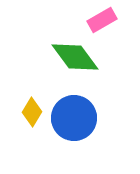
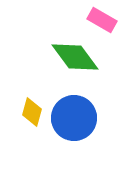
pink rectangle: rotated 60 degrees clockwise
yellow diamond: rotated 16 degrees counterclockwise
